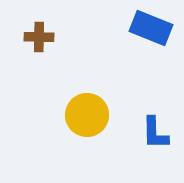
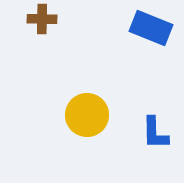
brown cross: moved 3 px right, 18 px up
